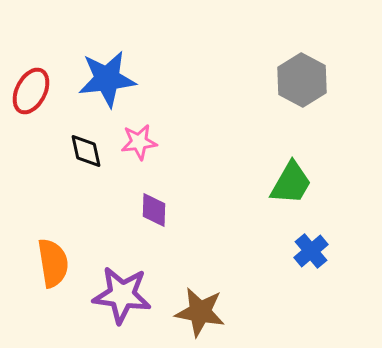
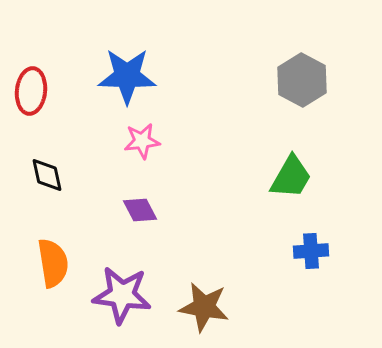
blue star: moved 20 px right, 3 px up; rotated 8 degrees clockwise
red ellipse: rotated 21 degrees counterclockwise
pink star: moved 3 px right, 1 px up
black diamond: moved 39 px left, 24 px down
green trapezoid: moved 6 px up
purple diamond: moved 14 px left; rotated 30 degrees counterclockwise
blue cross: rotated 36 degrees clockwise
brown star: moved 4 px right, 5 px up
